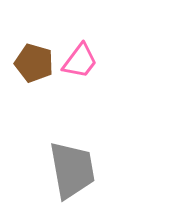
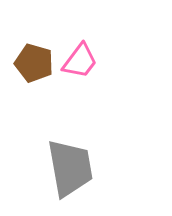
gray trapezoid: moved 2 px left, 2 px up
